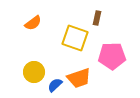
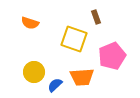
brown rectangle: moved 1 px left, 1 px up; rotated 32 degrees counterclockwise
orange semicircle: moved 3 px left; rotated 54 degrees clockwise
yellow square: moved 1 px left, 1 px down
pink pentagon: rotated 20 degrees counterclockwise
orange trapezoid: moved 3 px right, 1 px up; rotated 15 degrees clockwise
